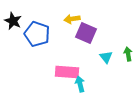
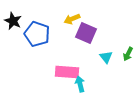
yellow arrow: rotated 14 degrees counterclockwise
green arrow: rotated 144 degrees counterclockwise
